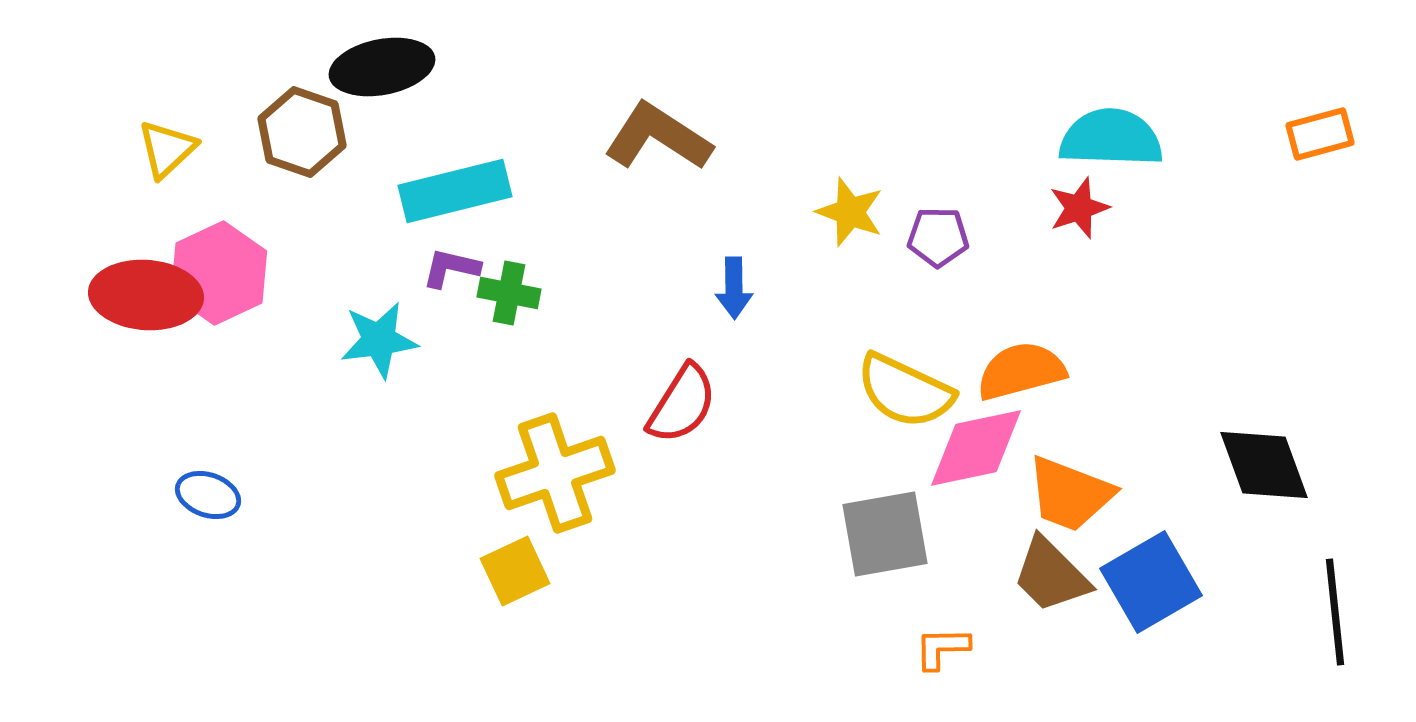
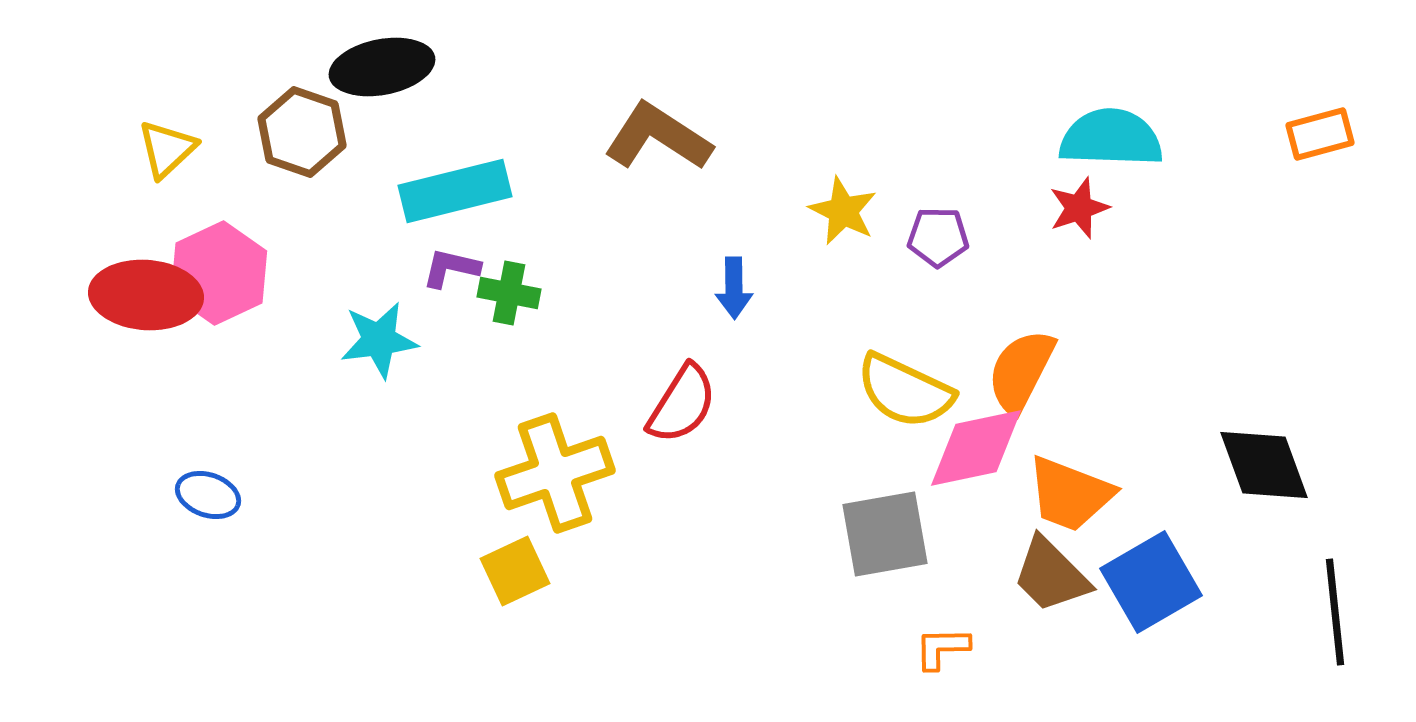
yellow star: moved 7 px left, 1 px up; rotated 6 degrees clockwise
orange semicircle: rotated 48 degrees counterclockwise
